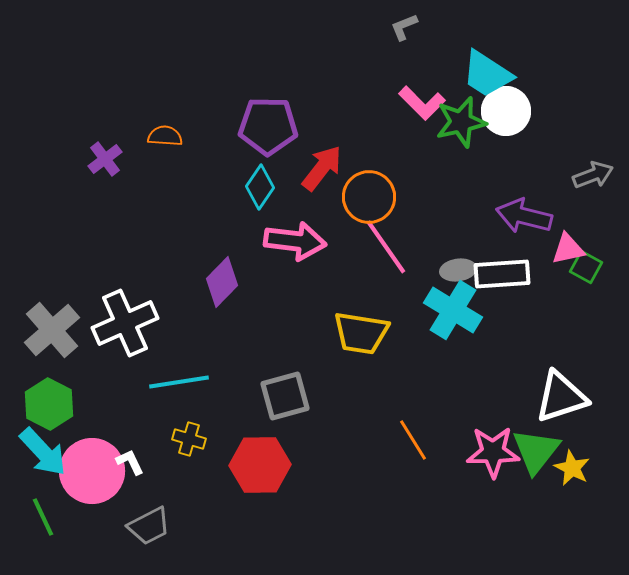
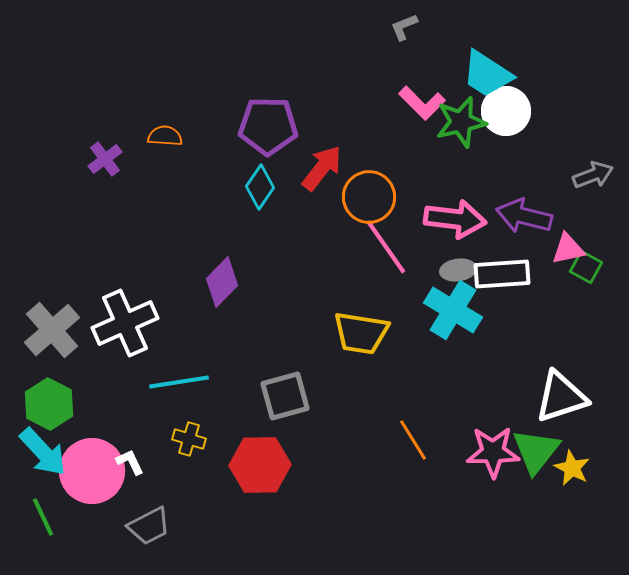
pink arrow: moved 160 px right, 22 px up
